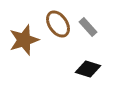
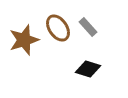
brown ellipse: moved 4 px down
